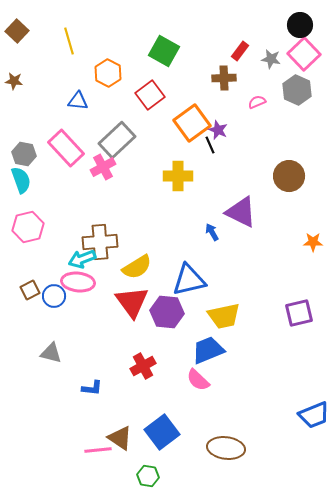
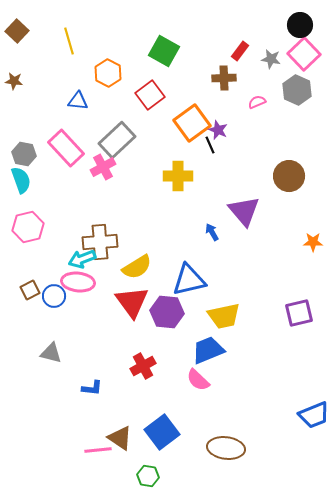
purple triangle at (241, 212): moved 3 px right, 1 px up; rotated 24 degrees clockwise
